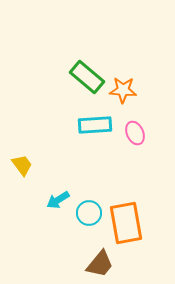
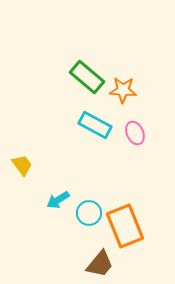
cyan rectangle: rotated 32 degrees clockwise
orange rectangle: moved 1 px left, 3 px down; rotated 12 degrees counterclockwise
